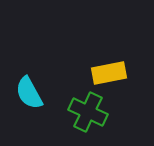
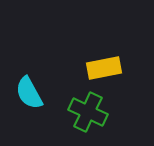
yellow rectangle: moved 5 px left, 5 px up
